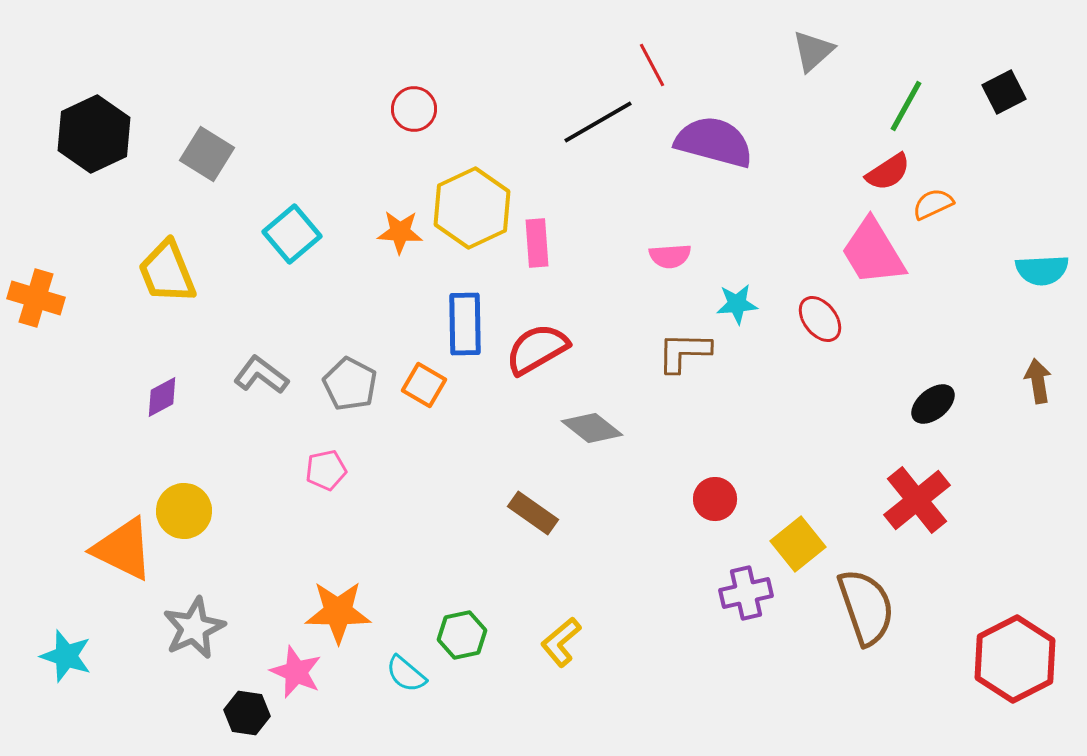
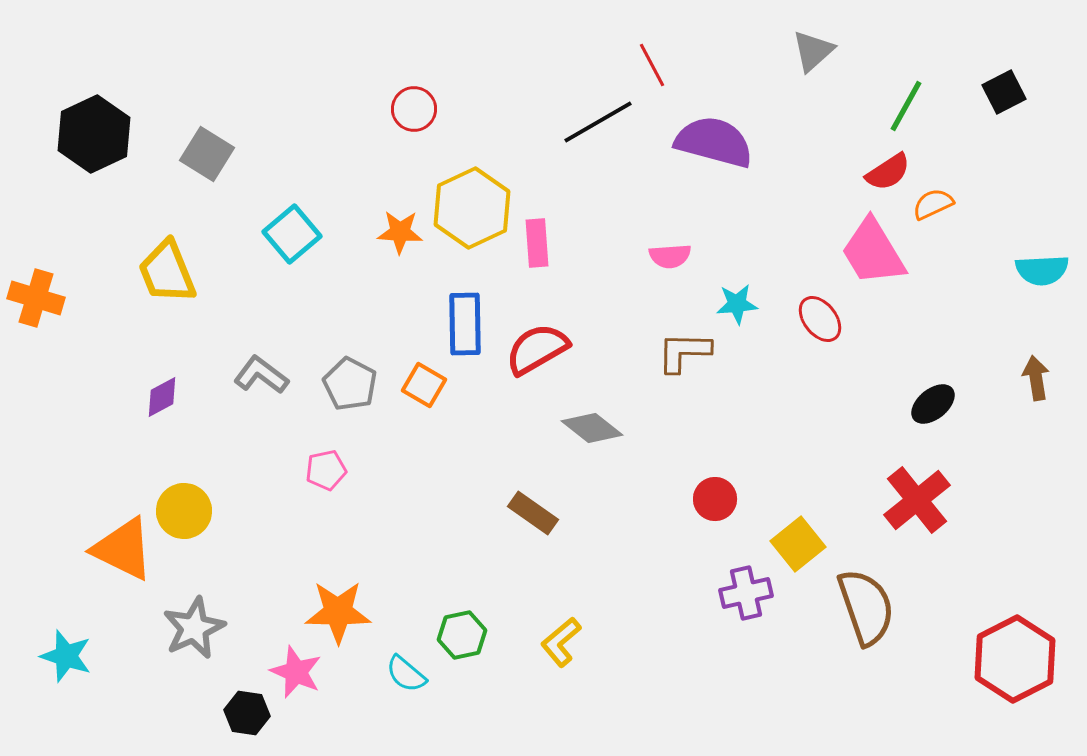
brown arrow at (1038, 381): moved 2 px left, 3 px up
